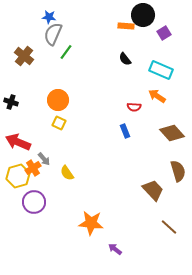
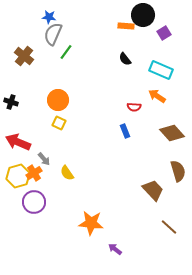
orange cross: moved 1 px right, 5 px down
